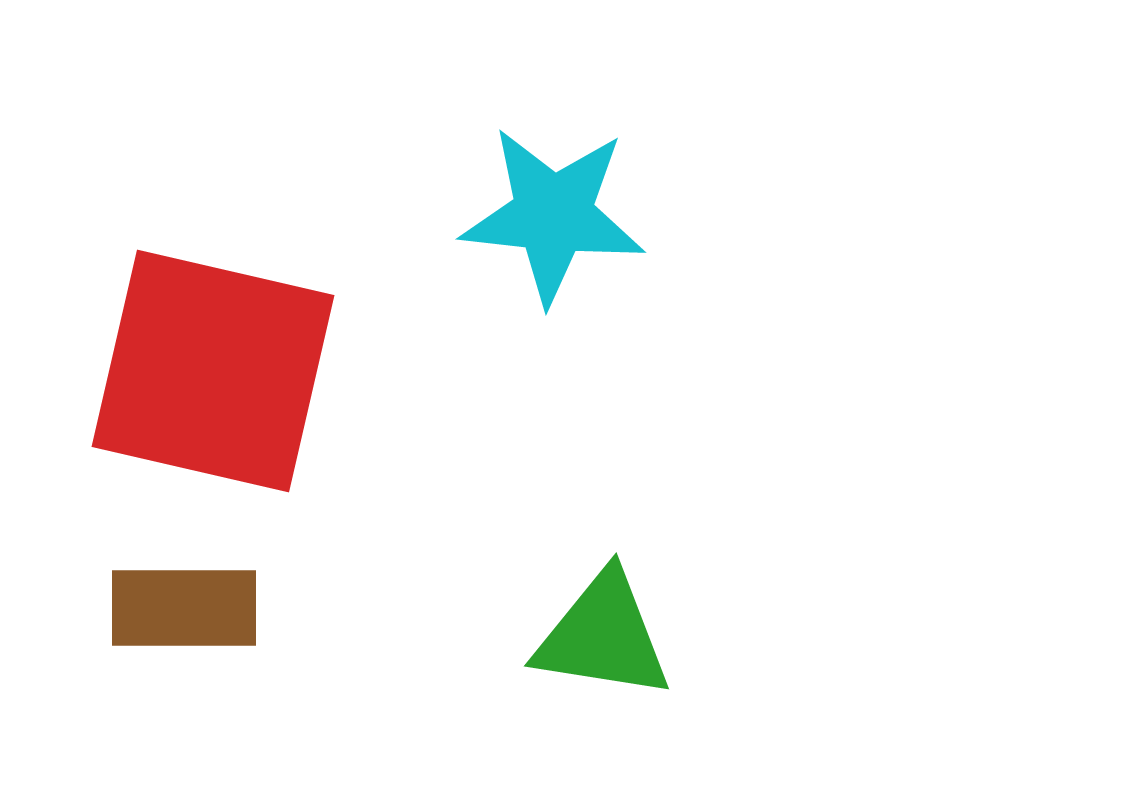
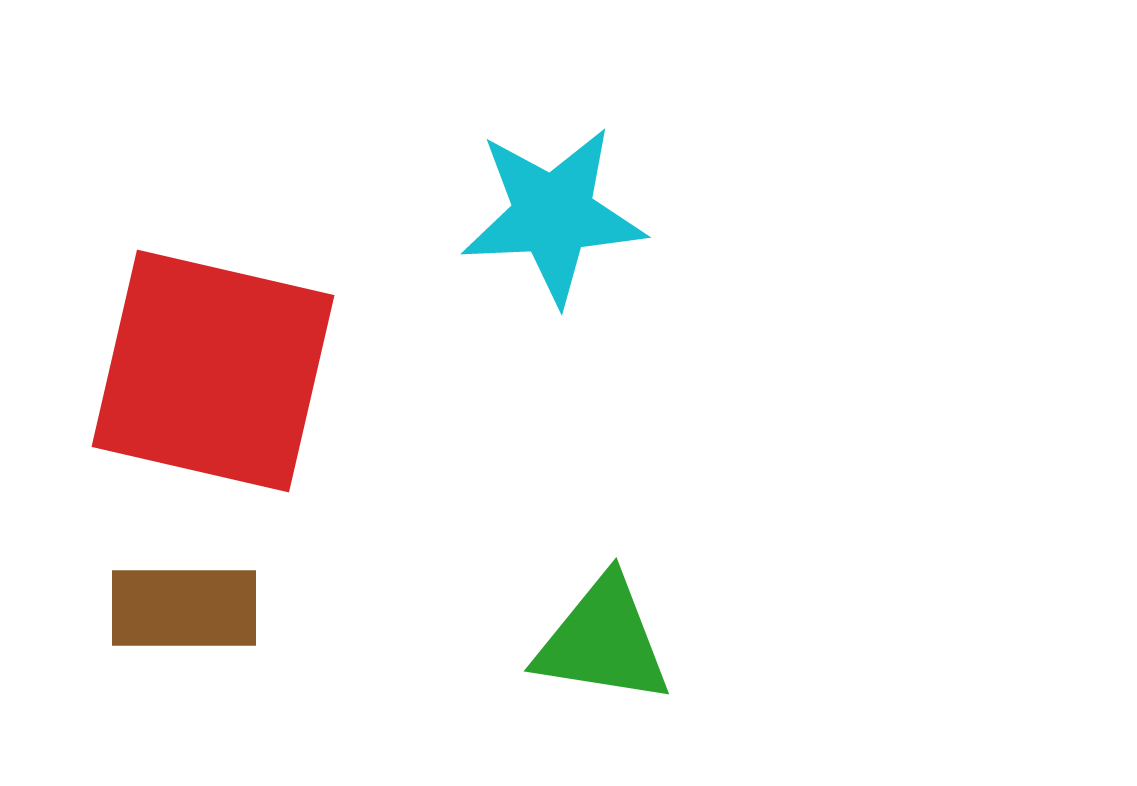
cyan star: rotated 9 degrees counterclockwise
green triangle: moved 5 px down
